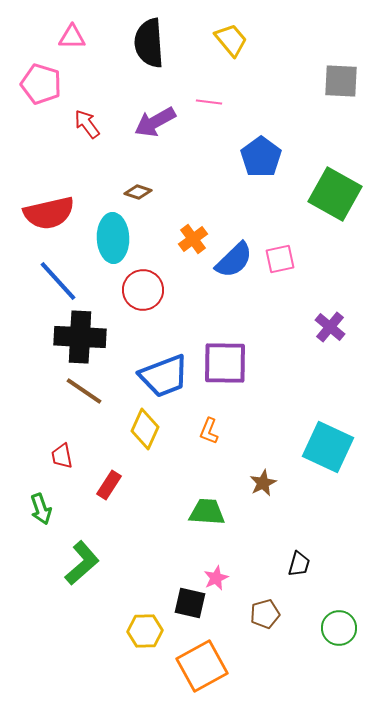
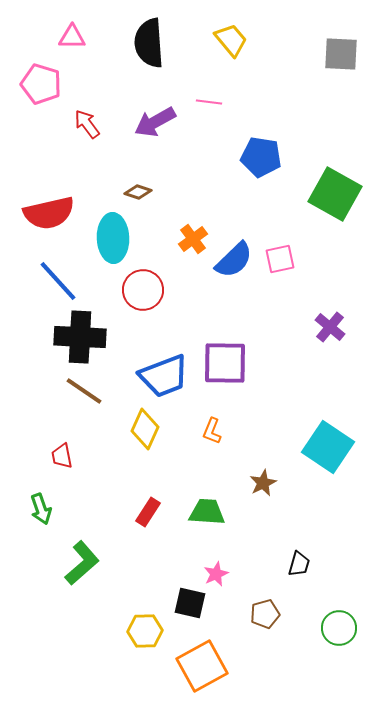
gray square: moved 27 px up
blue pentagon: rotated 27 degrees counterclockwise
orange L-shape: moved 3 px right
cyan square: rotated 9 degrees clockwise
red rectangle: moved 39 px right, 27 px down
pink star: moved 4 px up
